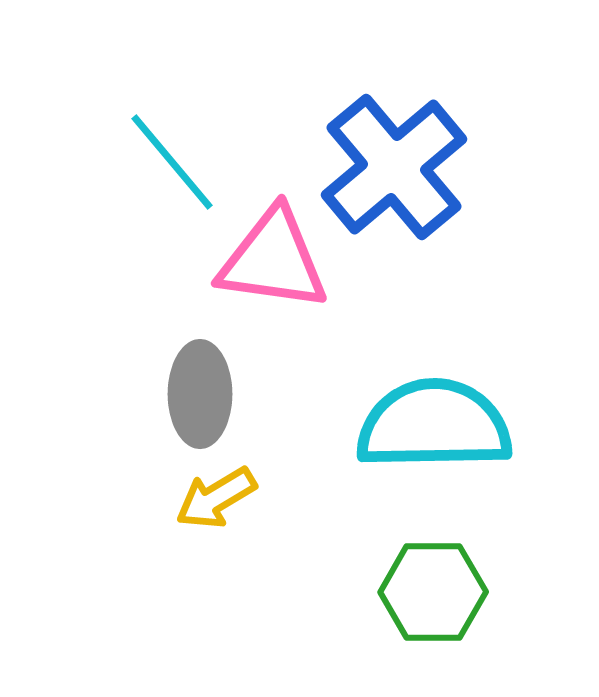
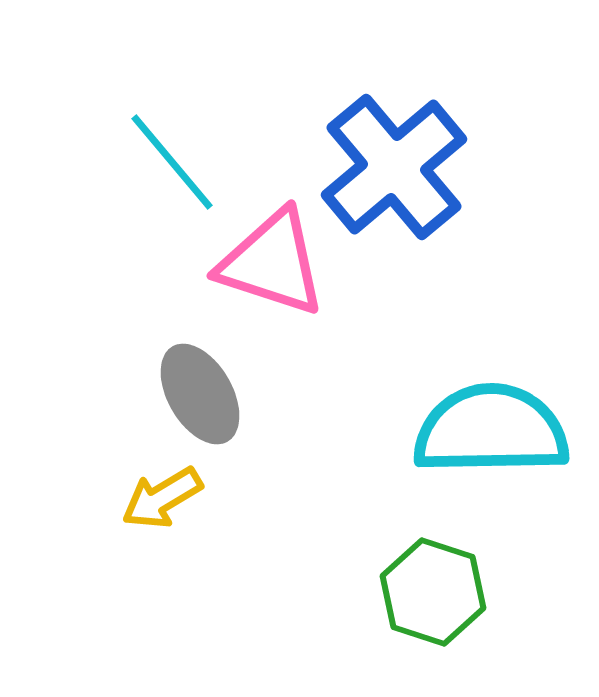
pink triangle: moved 1 px left, 3 px down; rotated 10 degrees clockwise
gray ellipse: rotated 30 degrees counterclockwise
cyan semicircle: moved 57 px right, 5 px down
yellow arrow: moved 54 px left
green hexagon: rotated 18 degrees clockwise
